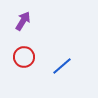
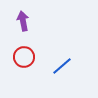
purple arrow: rotated 42 degrees counterclockwise
